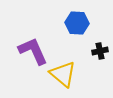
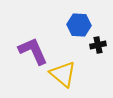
blue hexagon: moved 2 px right, 2 px down
black cross: moved 2 px left, 6 px up
